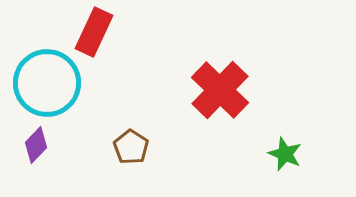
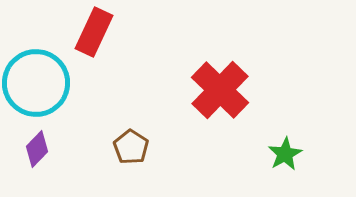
cyan circle: moved 11 px left
purple diamond: moved 1 px right, 4 px down
green star: rotated 20 degrees clockwise
